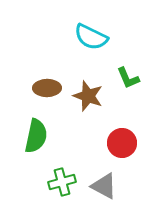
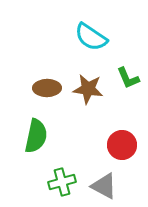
cyan semicircle: rotated 8 degrees clockwise
brown star: moved 7 px up; rotated 12 degrees counterclockwise
red circle: moved 2 px down
